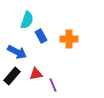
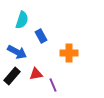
cyan semicircle: moved 5 px left
orange cross: moved 14 px down
